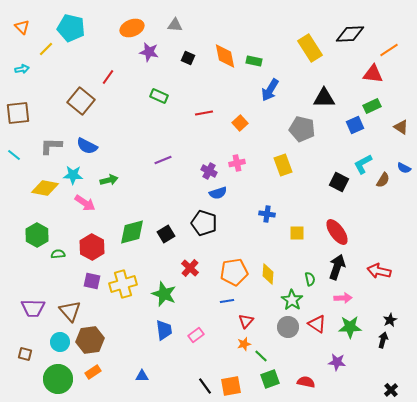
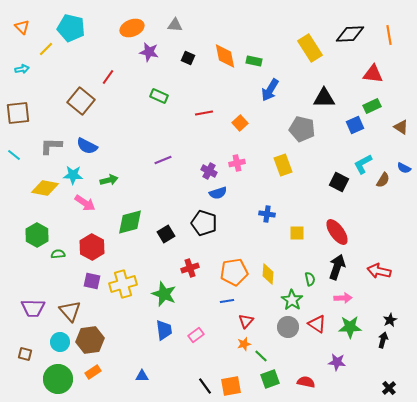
orange line at (389, 50): moved 15 px up; rotated 66 degrees counterclockwise
green diamond at (132, 232): moved 2 px left, 10 px up
red cross at (190, 268): rotated 30 degrees clockwise
black cross at (391, 390): moved 2 px left, 2 px up
